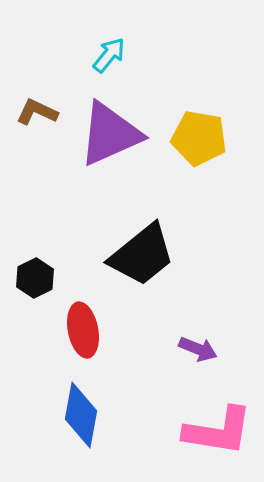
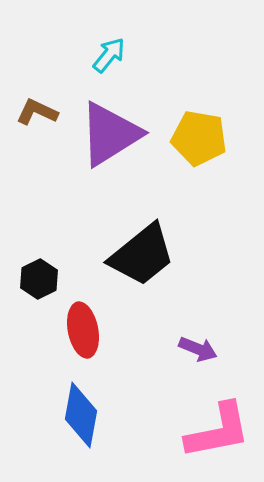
purple triangle: rotated 8 degrees counterclockwise
black hexagon: moved 4 px right, 1 px down
pink L-shape: rotated 20 degrees counterclockwise
